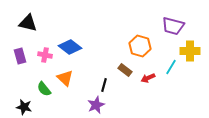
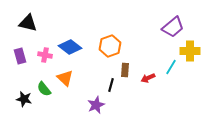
purple trapezoid: moved 1 px down; rotated 55 degrees counterclockwise
orange hexagon: moved 30 px left; rotated 25 degrees clockwise
brown rectangle: rotated 56 degrees clockwise
black line: moved 7 px right
black star: moved 8 px up
